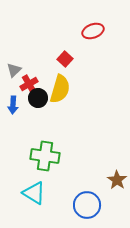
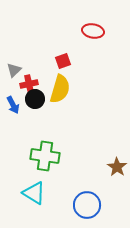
red ellipse: rotated 30 degrees clockwise
red square: moved 2 px left, 2 px down; rotated 28 degrees clockwise
red cross: rotated 18 degrees clockwise
black circle: moved 3 px left, 1 px down
blue arrow: rotated 30 degrees counterclockwise
brown star: moved 13 px up
